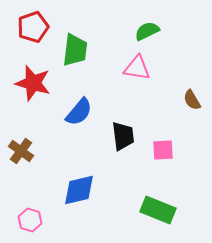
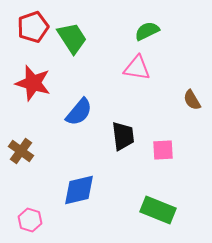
green trapezoid: moved 3 px left, 12 px up; rotated 40 degrees counterclockwise
